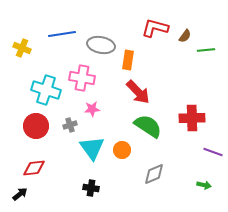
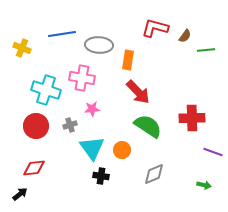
gray ellipse: moved 2 px left; rotated 8 degrees counterclockwise
black cross: moved 10 px right, 12 px up
